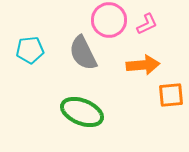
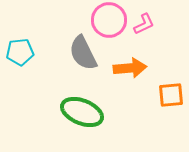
pink L-shape: moved 3 px left
cyan pentagon: moved 10 px left, 2 px down
orange arrow: moved 13 px left, 3 px down
